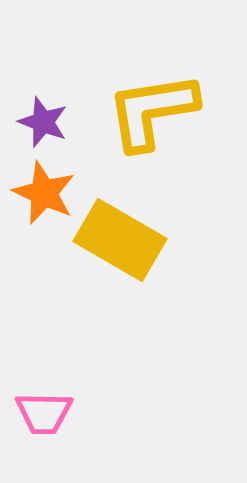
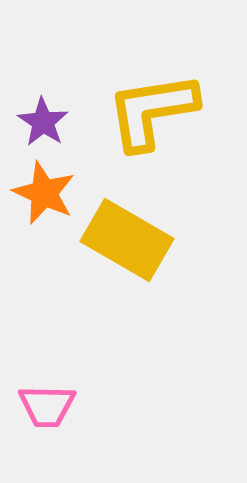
purple star: rotated 12 degrees clockwise
yellow rectangle: moved 7 px right
pink trapezoid: moved 3 px right, 7 px up
